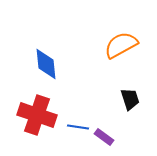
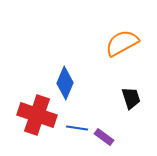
orange semicircle: moved 1 px right, 2 px up
blue diamond: moved 19 px right, 19 px down; rotated 28 degrees clockwise
black trapezoid: moved 1 px right, 1 px up
blue line: moved 1 px left, 1 px down
